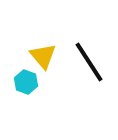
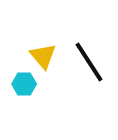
cyan hexagon: moved 2 px left, 2 px down; rotated 20 degrees counterclockwise
